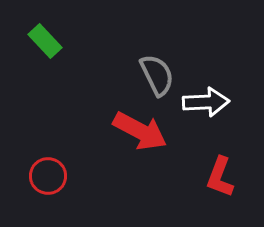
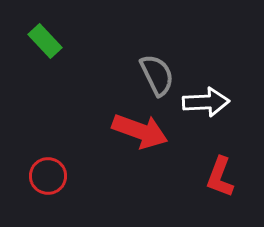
red arrow: rotated 8 degrees counterclockwise
